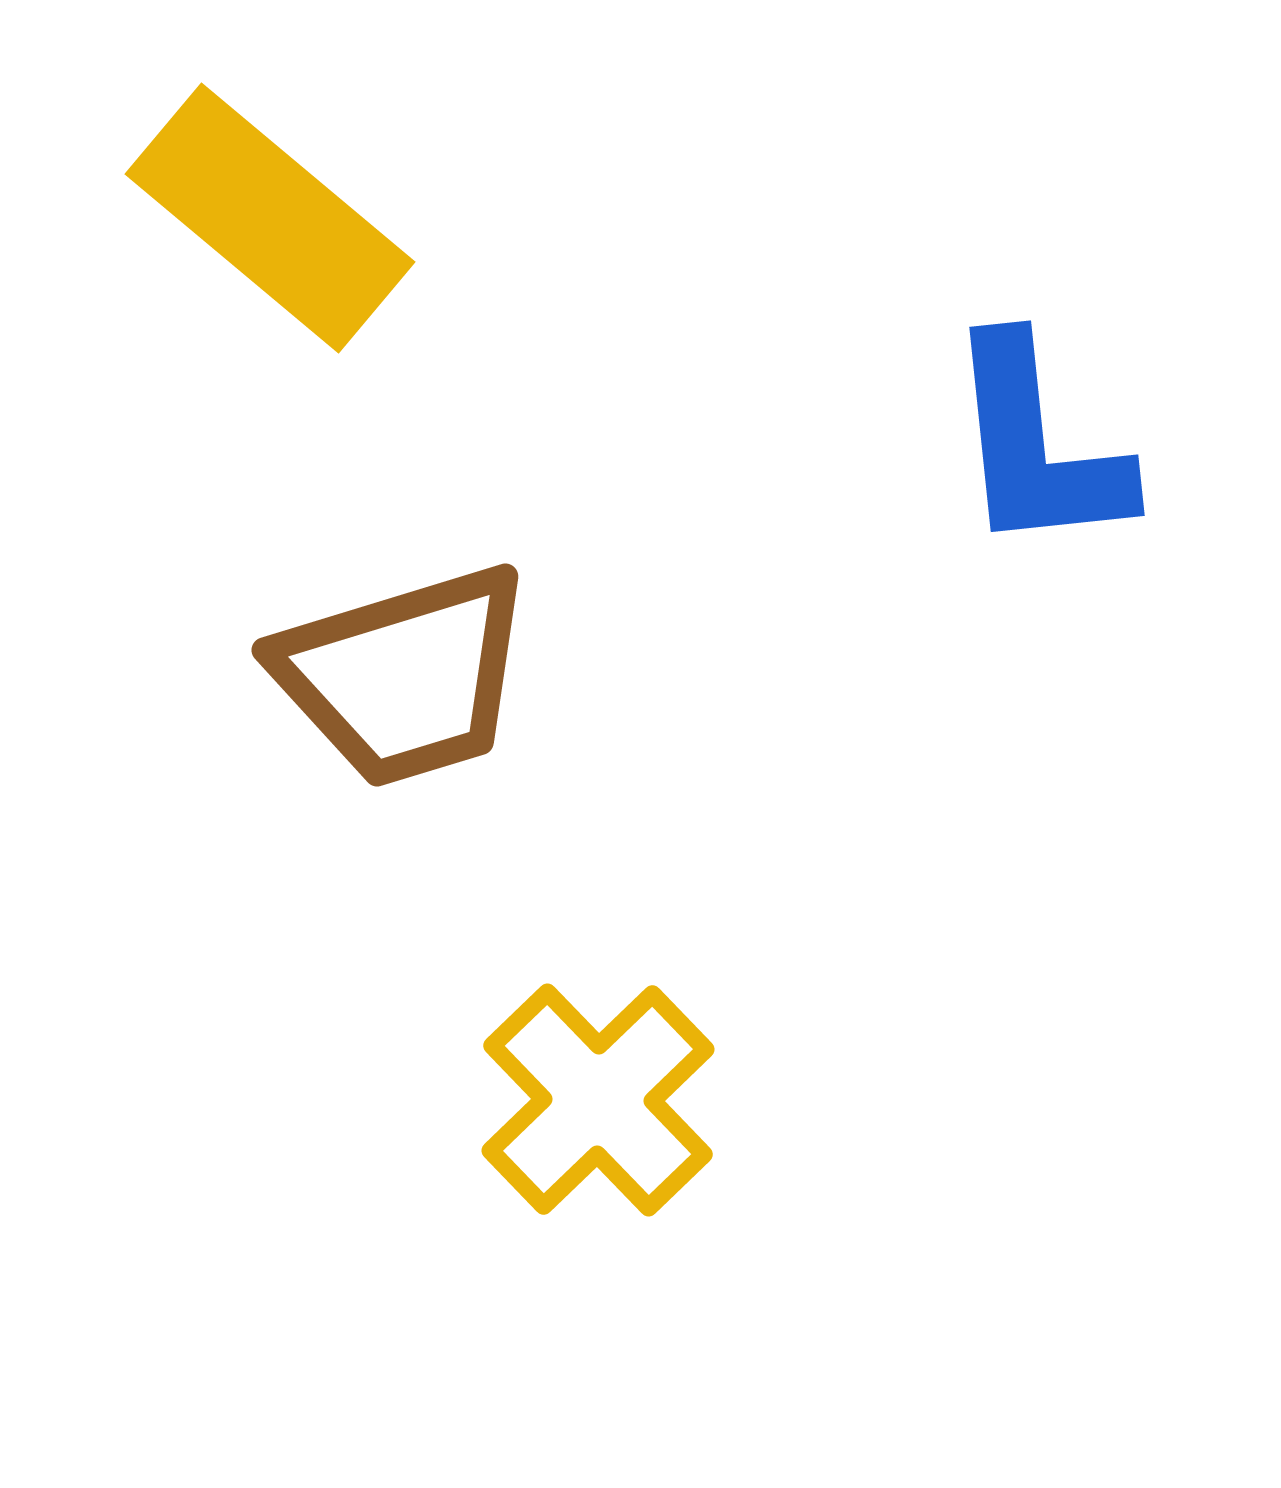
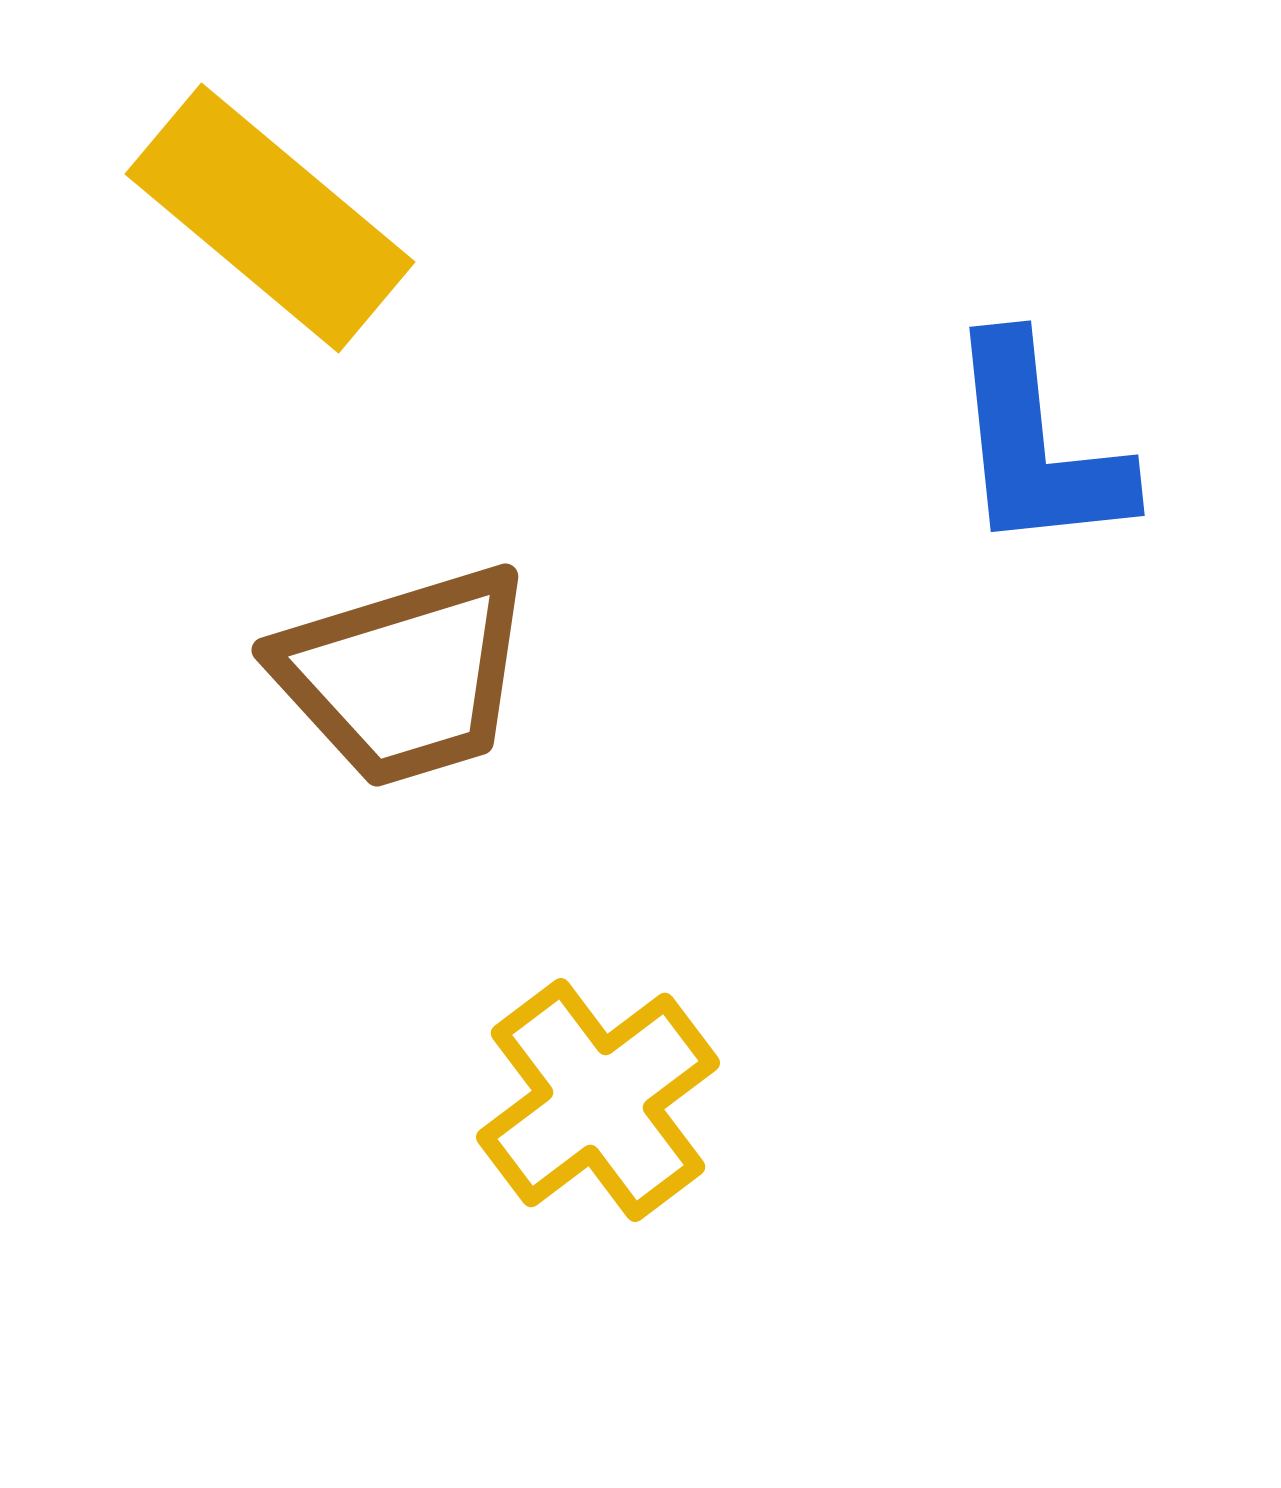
yellow cross: rotated 7 degrees clockwise
